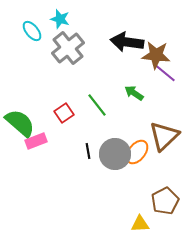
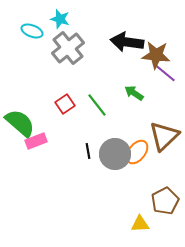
cyan ellipse: rotated 30 degrees counterclockwise
red square: moved 1 px right, 9 px up
